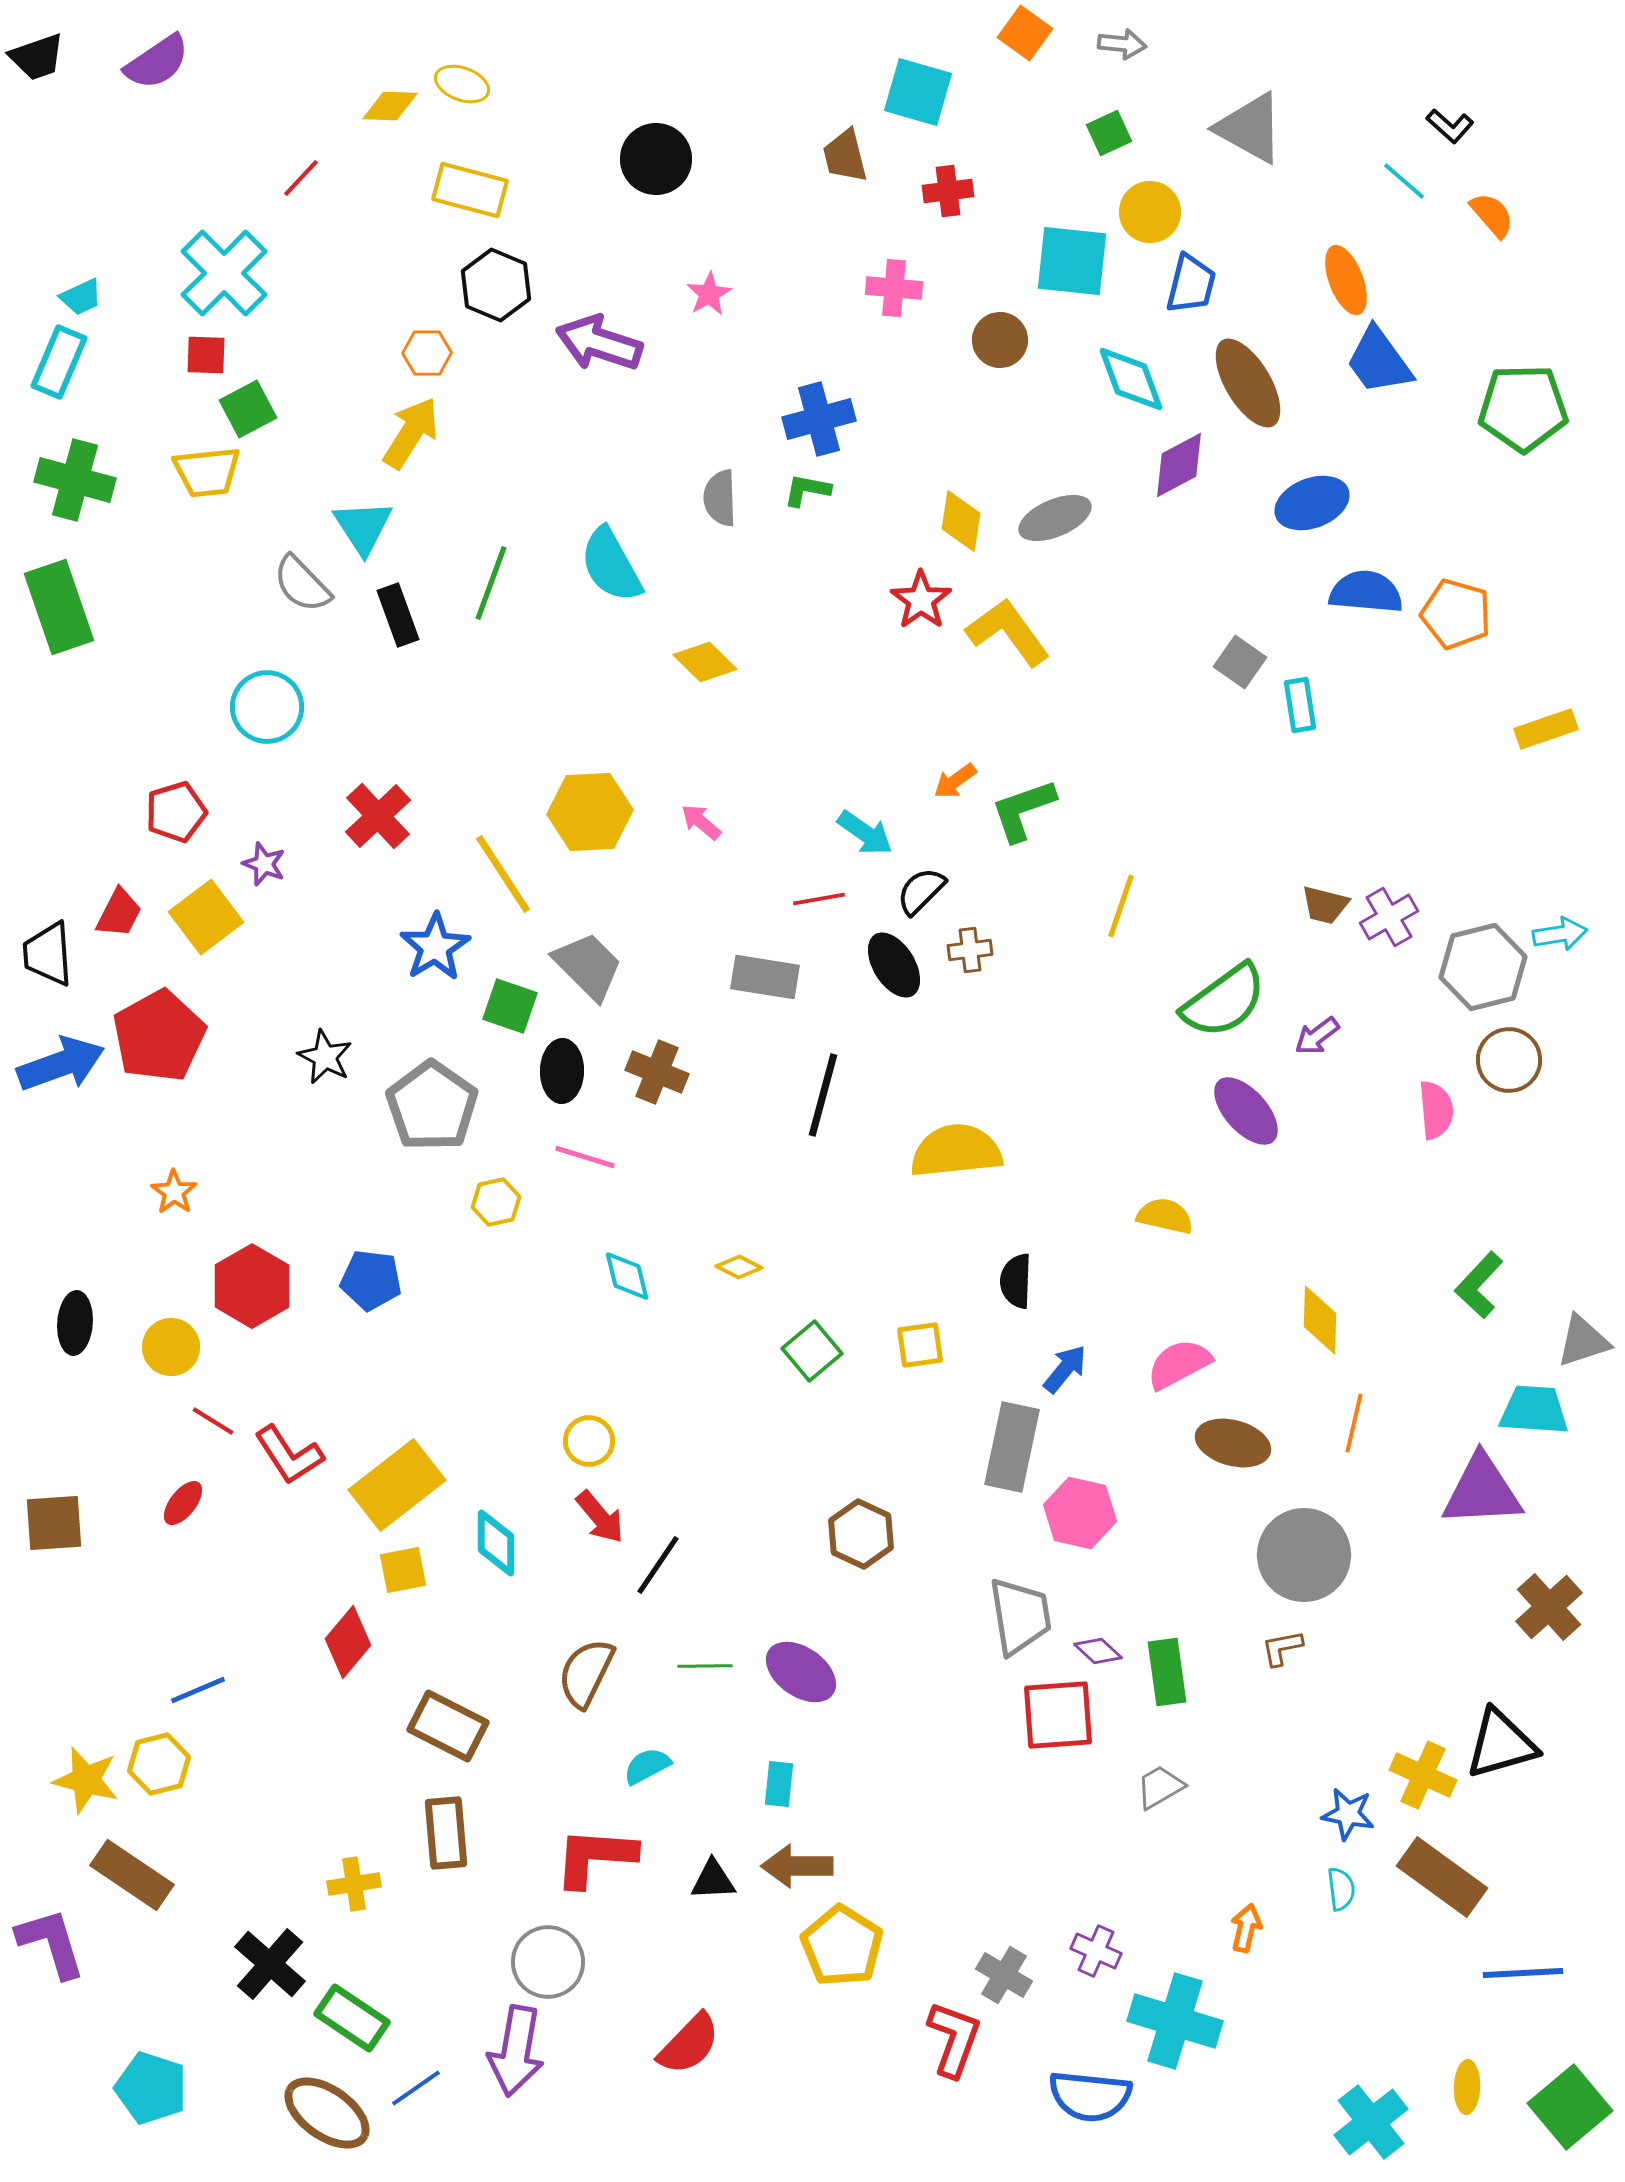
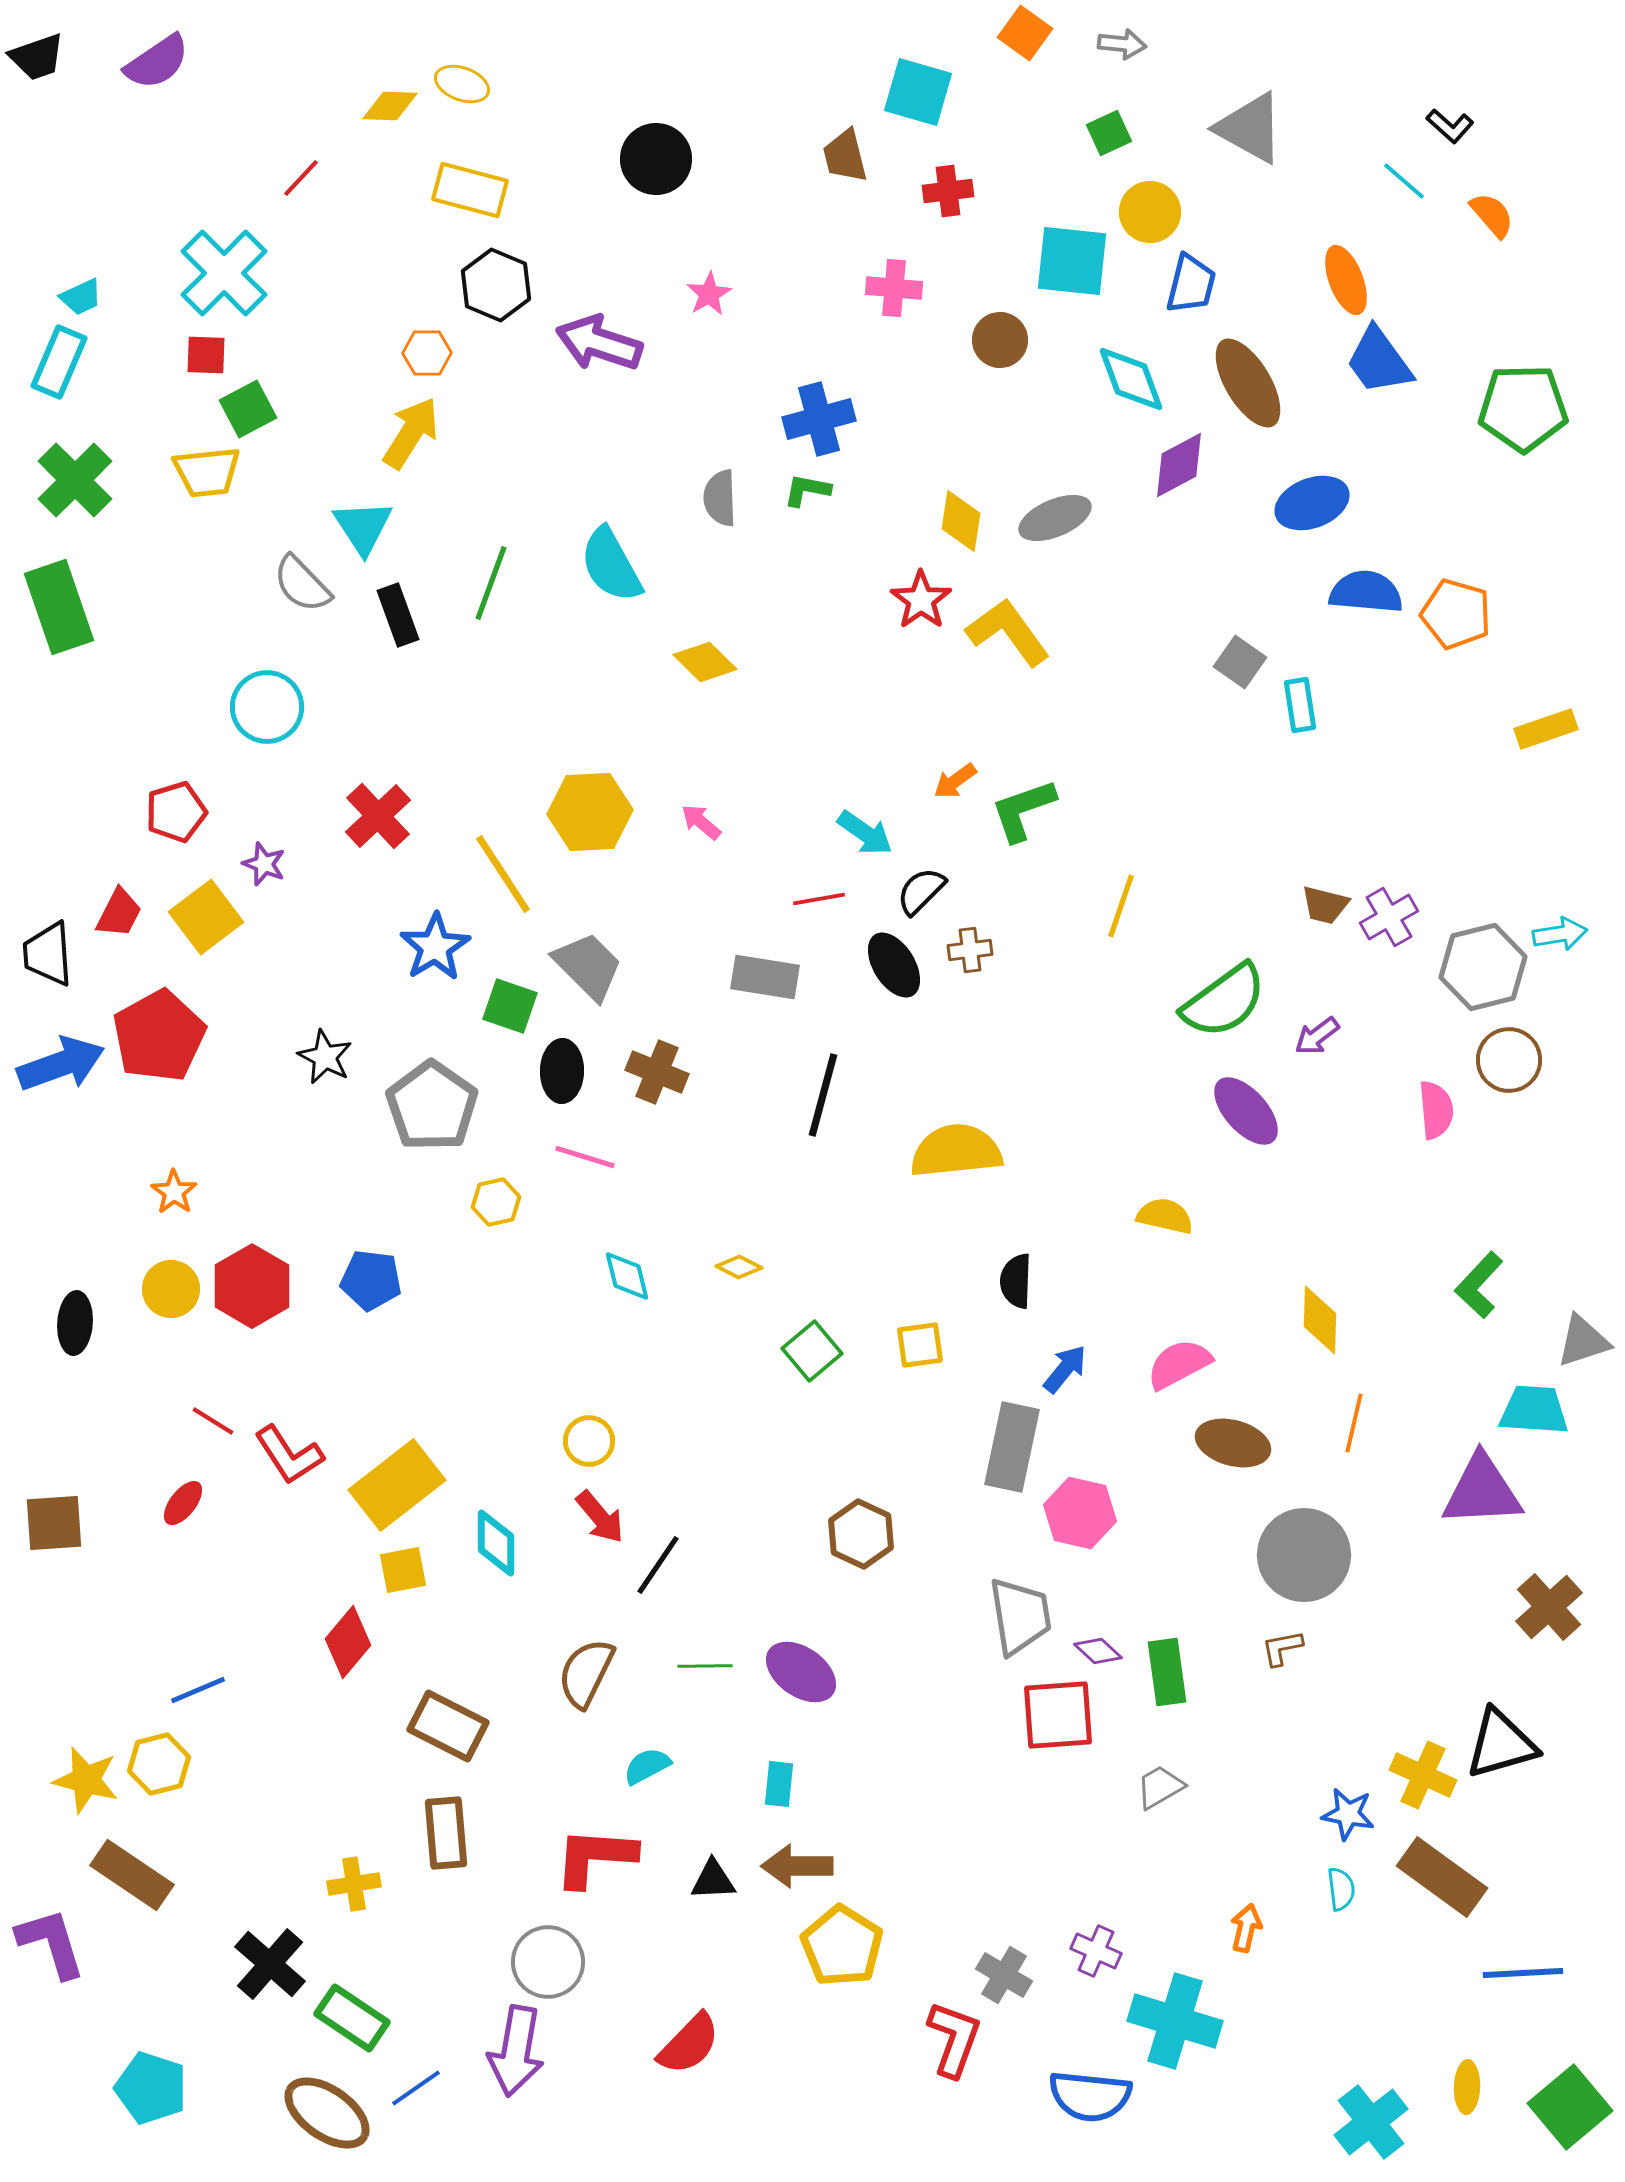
green cross at (75, 480): rotated 30 degrees clockwise
yellow circle at (171, 1347): moved 58 px up
